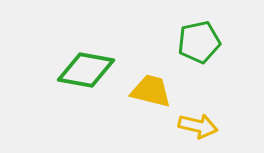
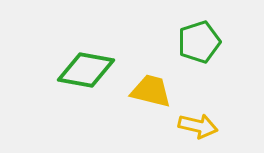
green pentagon: rotated 6 degrees counterclockwise
